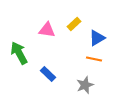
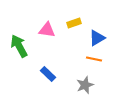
yellow rectangle: moved 1 px up; rotated 24 degrees clockwise
green arrow: moved 7 px up
